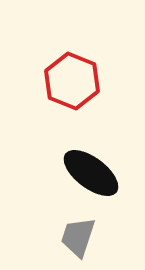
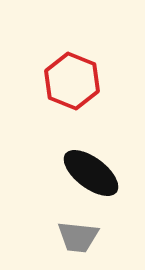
gray trapezoid: rotated 102 degrees counterclockwise
